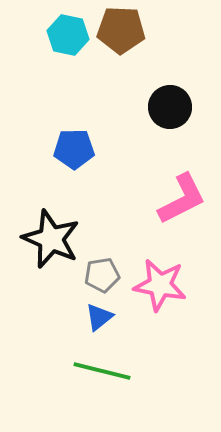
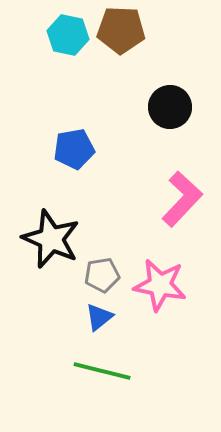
blue pentagon: rotated 9 degrees counterclockwise
pink L-shape: rotated 20 degrees counterclockwise
